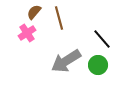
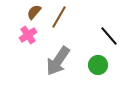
brown line: moved 1 px up; rotated 45 degrees clockwise
pink cross: moved 1 px right, 2 px down
black line: moved 7 px right, 3 px up
gray arrow: moved 8 px left; rotated 24 degrees counterclockwise
